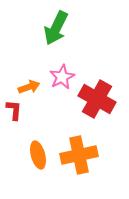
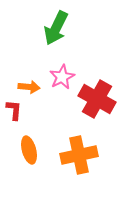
orange arrow: rotated 25 degrees clockwise
orange ellipse: moved 9 px left, 5 px up
